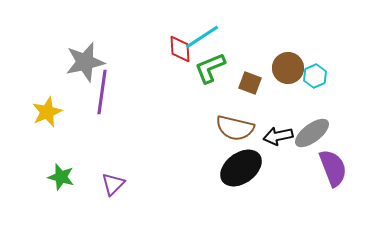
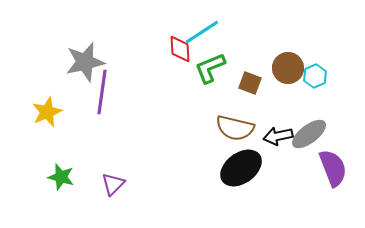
cyan line: moved 5 px up
gray ellipse: moved 3 px left, 1 px down
